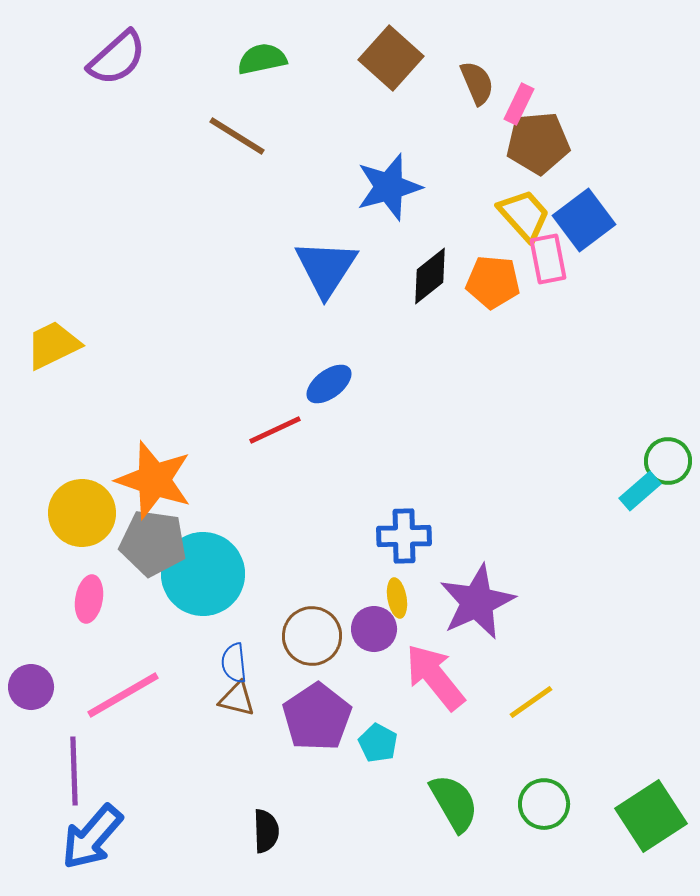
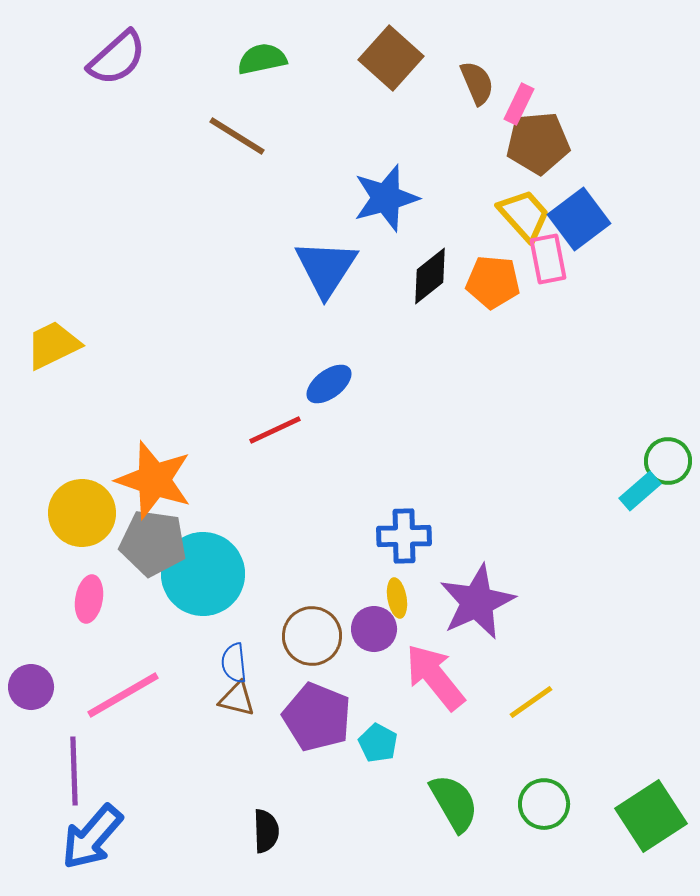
blue star at (389, 187): moved 3 px left, 11 px down
blue square at (584, 220): moved 5 px left, 1 px up
purple pentagon at (317, 717): rotated 16 degrees counterclockwise
